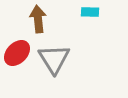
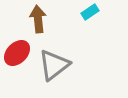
cyan rectangle: rotated 36 degrees counterclockwise
gray triangle: moved 6 px down; rotated 24 degrees clockwise
